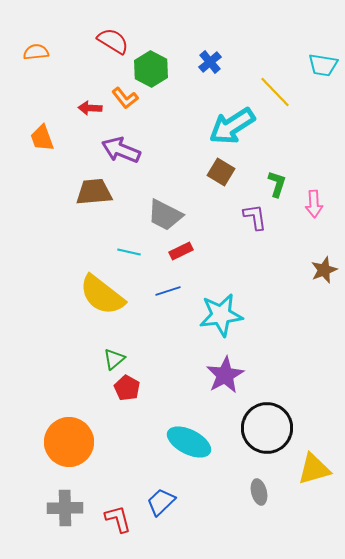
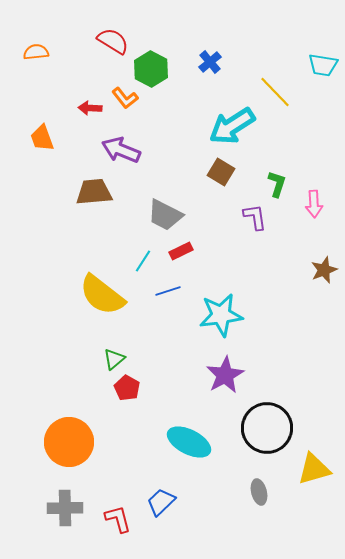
cyan line: moved 14 px right, 9 px down; rotated 70 degrees counterclockwise
